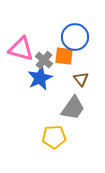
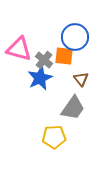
pink triangle: moved 2 px left
